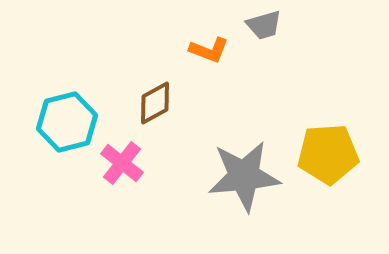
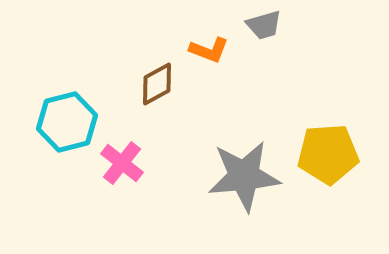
brown diamond: moved 2 px right, 19 px up
